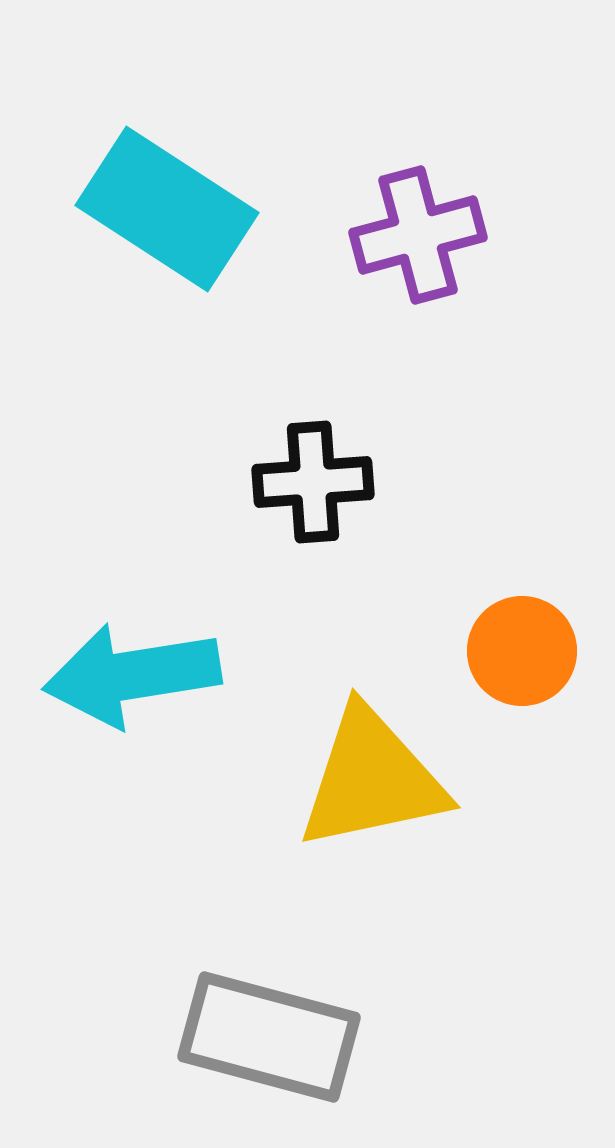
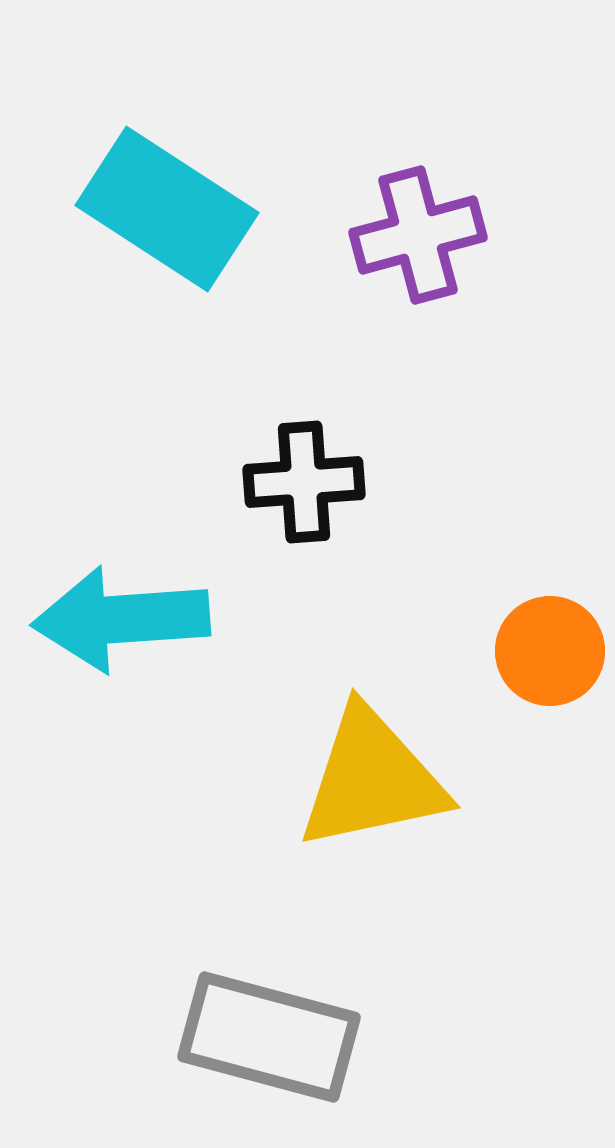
black cross: moved 9 px left
orange circle: moved 28 px right
cyan arrow: moved 11 px left, 56 px up; rotated 5 degrees clockwise
